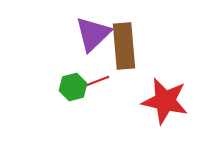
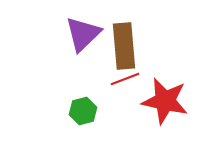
purple triangle: moved 10 px left
red line: moved 30 px right, 3 px up
green hexagon: moved 10 px right, 24 px down
